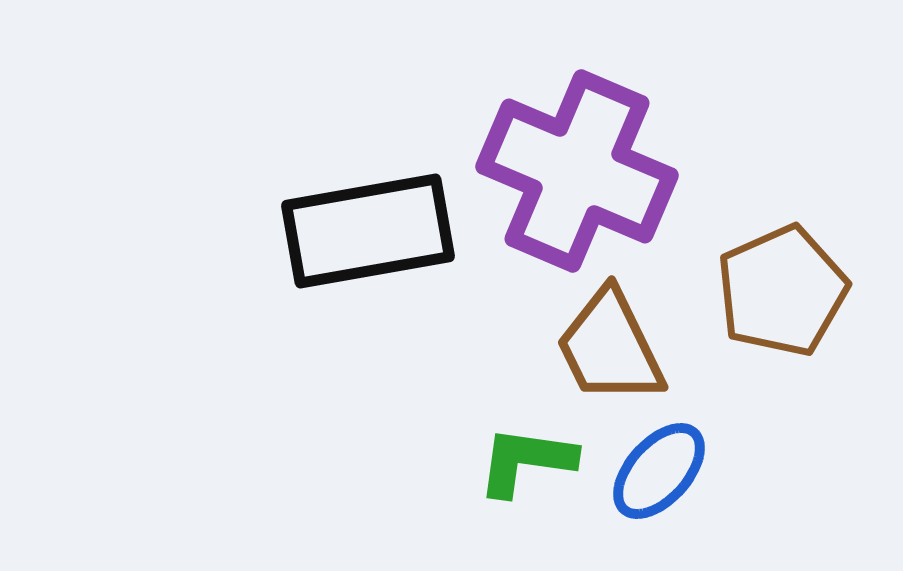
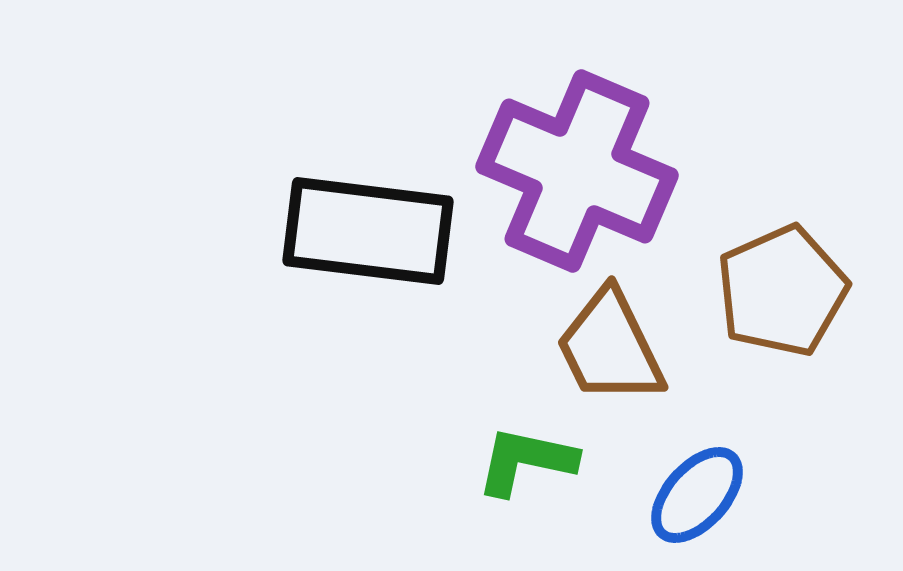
black rectangle: rotated 17 degrees clockwise
green L-shape: rotated 4 degrees clockwise
blue ellipse: moved 38 px right, 24 px down
